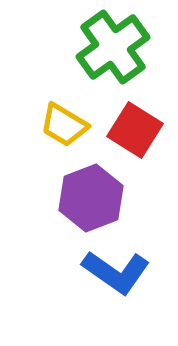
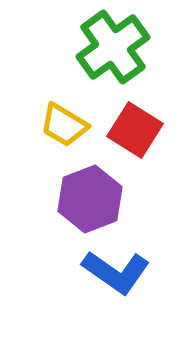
purple hexagon: moved 1 px left, 1 px down
